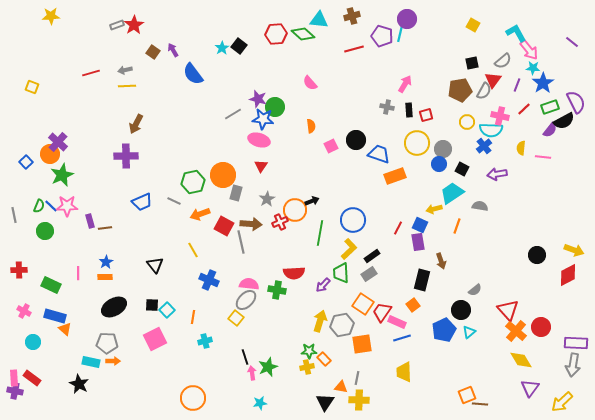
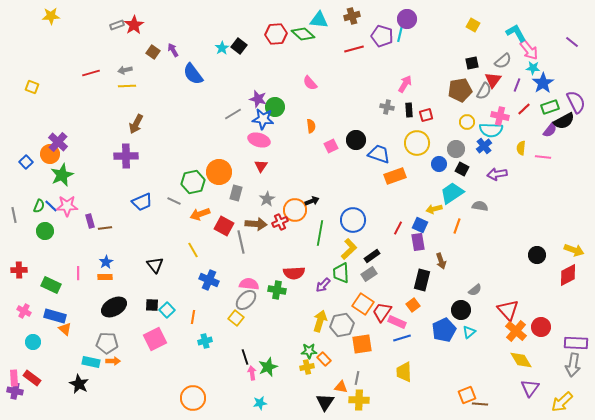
gray circle at (443, 149): moved 13 px right
orange circle at (223, 175): moved 4 px left, 3 px up
brown arrow at (251, 224): moved 5 px right
